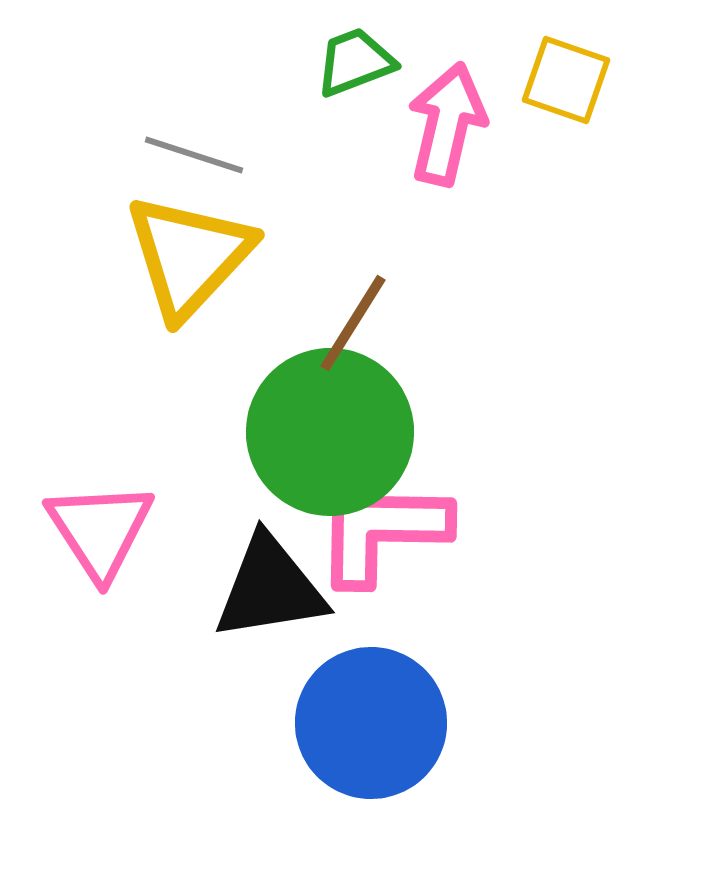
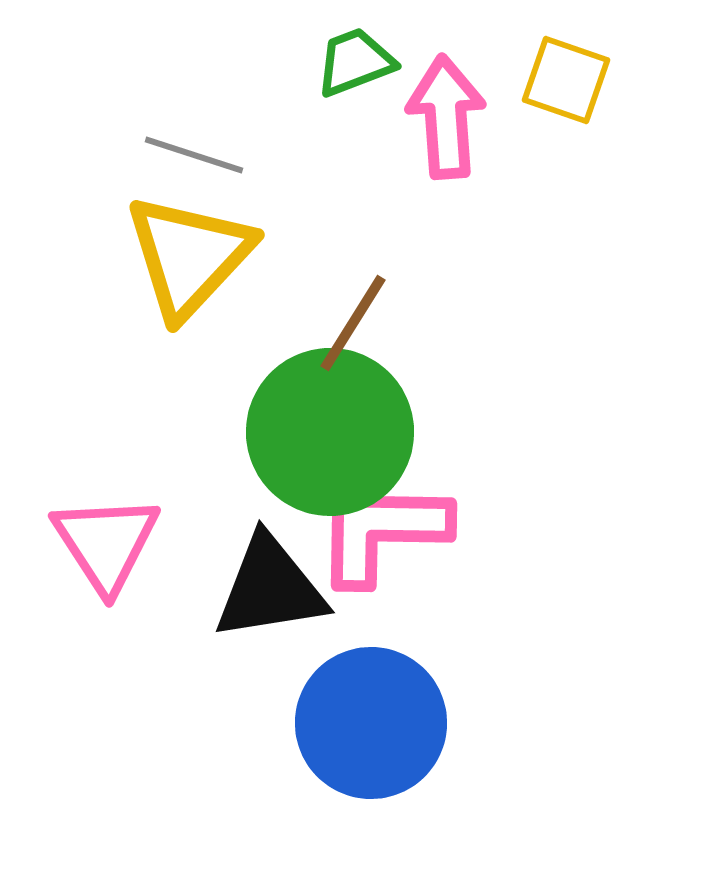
pink arrow: moved 1 px left, 7 px up; rotated 17 degrees counterclockwise
pink triangle: moved 6 px right, 13 px down
